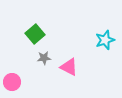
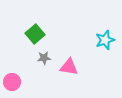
pink triangle: rotated 18 degrees counterclockwise
